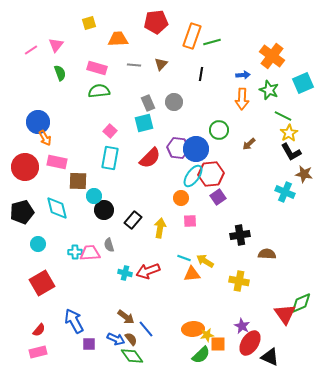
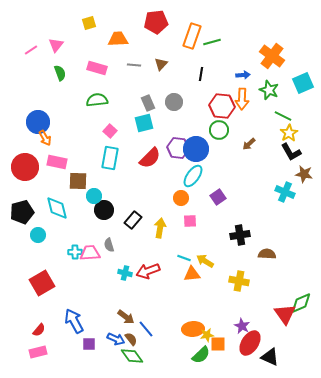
green semicircle at (99, 91): moved 2 px left, 9 px down
red hexagon at (211, 174): moved 11 px right, 68 px up; rotated 10 degrees clockwise
cyan circle at (38, 244): moved 9 px up
